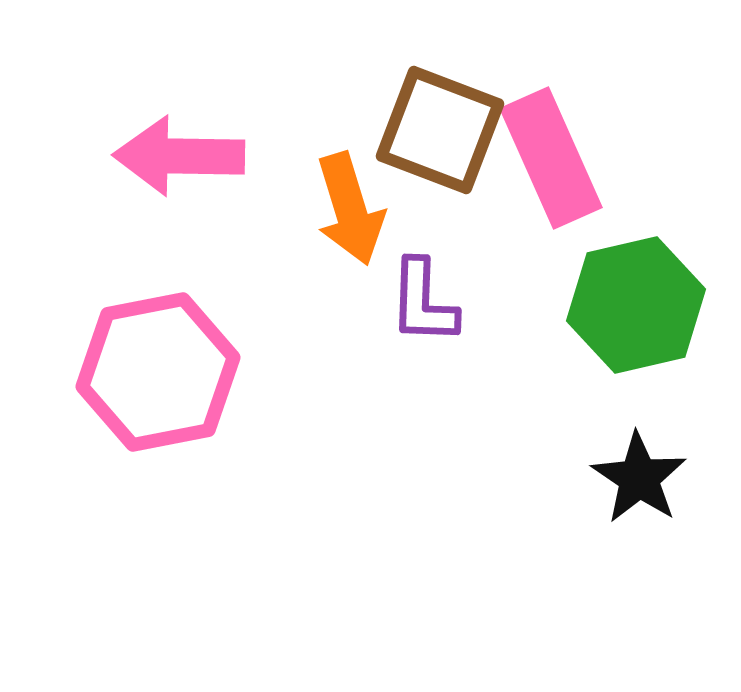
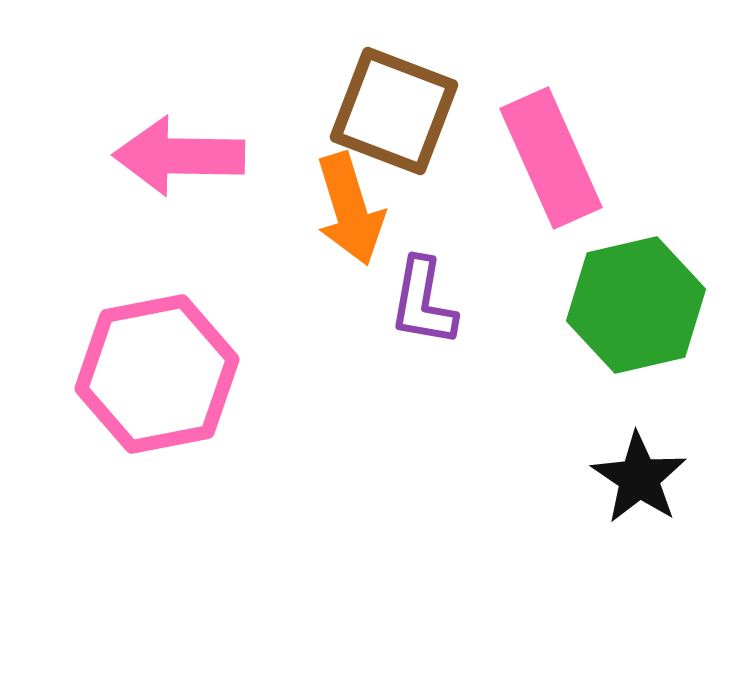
brown square: moved 46 px left, 19 px up
purple L-shape: rotated 8 degrees clockwise
pink hexagon: moved 1 px left, 2 px down
